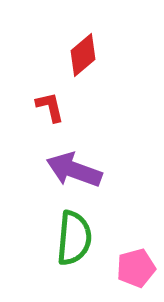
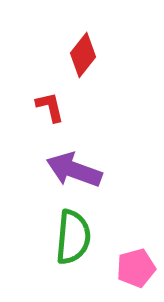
red diamond: rotated 12 degrees counterclockwise
green semicircle: moved 1 px left, 1 px up
